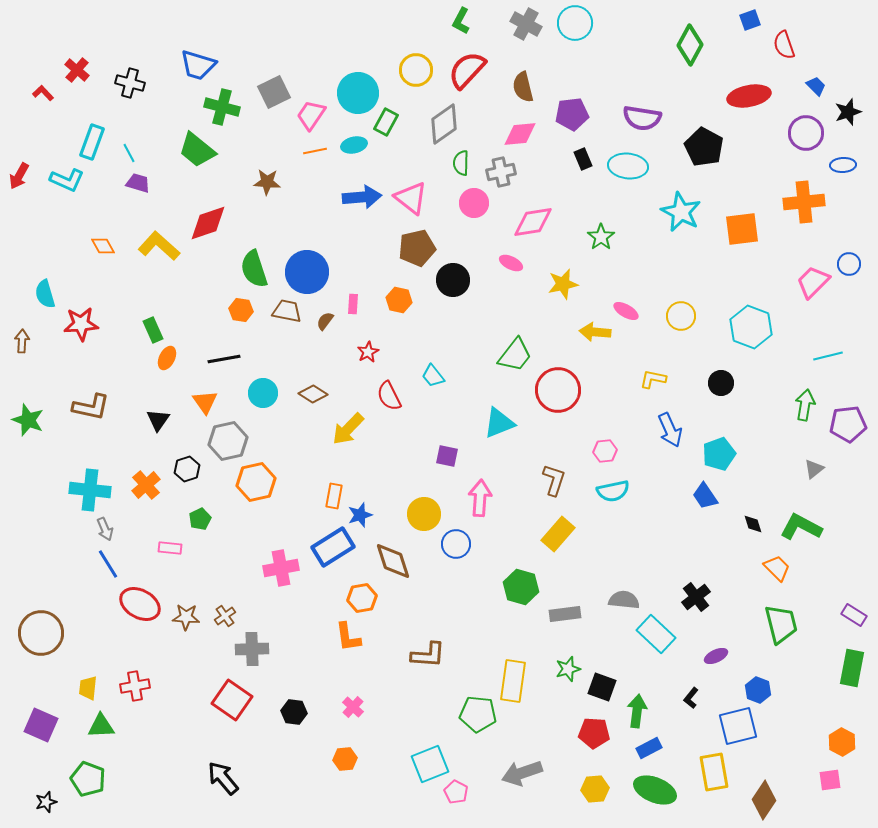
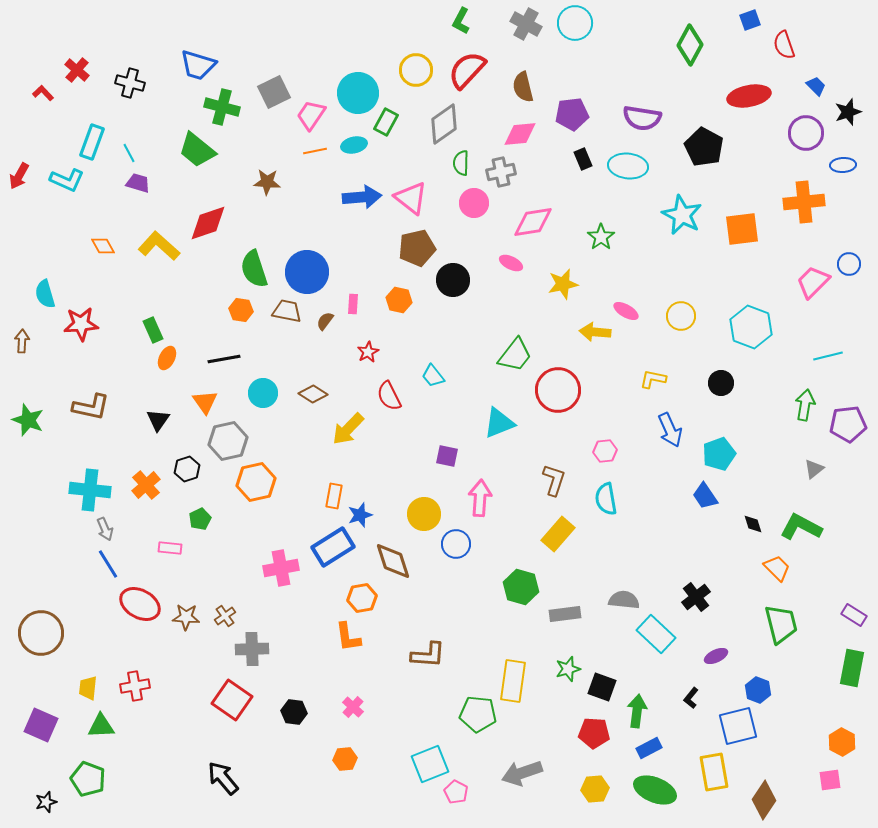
cyan star at (681, 212): moved 1 px right, 3 px down
cyan semicircle at (613, 491): moved 7 px left, 8 px down; rotated 92 degrees clockwise
